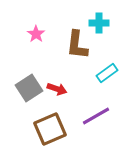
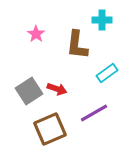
cyan cross: moved 3 px right, 3 px up
gray square: moved 3 px down
purple line: moved 2 px left, 3 px up
